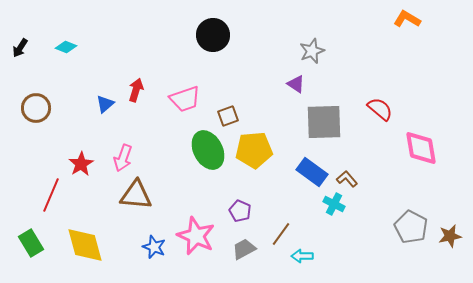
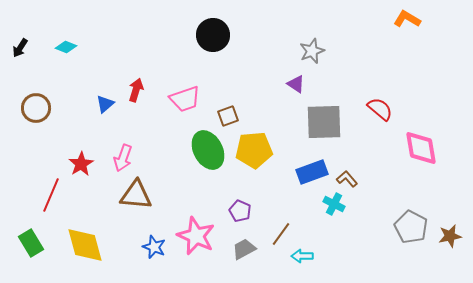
blue rectangle: rotated 56 degrees counterclockwise
